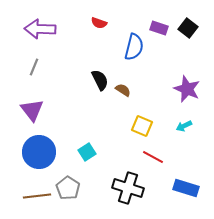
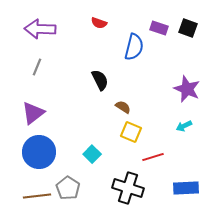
black square: rotated 18 degrees counterclockwise
gray line: moved 3 px right
brown semicircle: moved 17 px down
purple triangle: moved 1 px right, 3 px down; rotated 30 degrees clockwise
yellow square: moved 11 px left, 6 px down
cyan square: moved 5 px right, 2 px down; rotated 12 degrees counterclockwise
red line: rotated 45 degrees counterclockwise
blue rectangle: rotated 20 degrees counterclockwise
